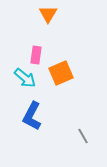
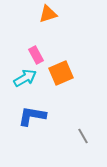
orange triangle: rotated 42 degrees clockwise
pink rectangle: rotated 36 degrees counterclockwise
cyan arrow: rotated 70 degrees counterclockwise
blue L-shape: rotated 72 degrees clockwise
